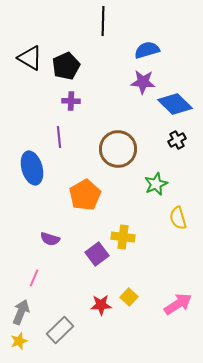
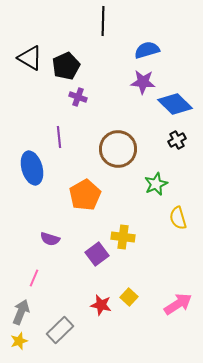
purple cross: moved 7 px right, 4 px up; rotated 18 degrees clockwise
red star: rotated 15 degrees clockwise
